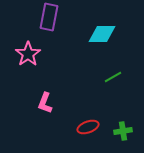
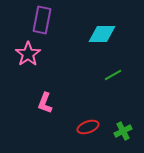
purple rectangle: moved 7 px left, 3 px down
green line: moved 2 px up
green cross: rotated 18 degrees counterclockwise
